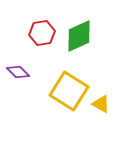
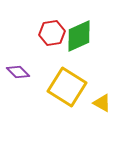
red hexagon: moved 10 px right
yellow square: moved 2 px left, 4 px up
yellow triangle: moved 1 px right, 1 px up
